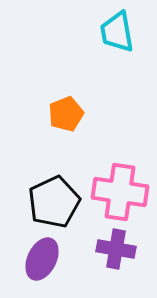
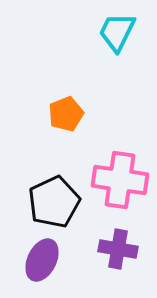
cyan trapezoid: rotated 36 degrees clockwise
pink cross: moved 12 px up
purple cross: moved 2 px right
purple ellipse: moved 1 px down
